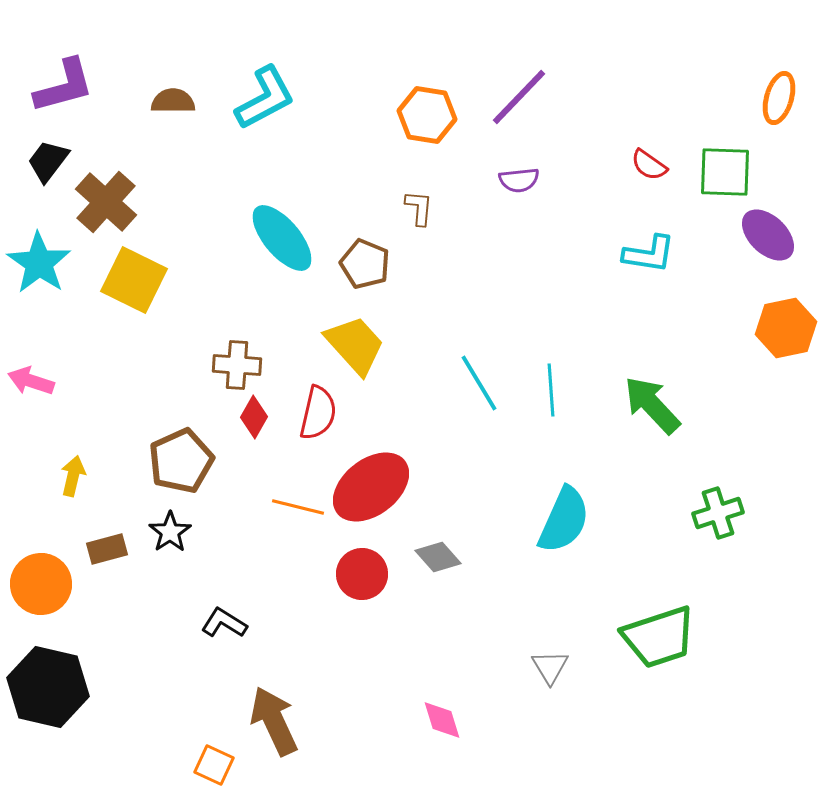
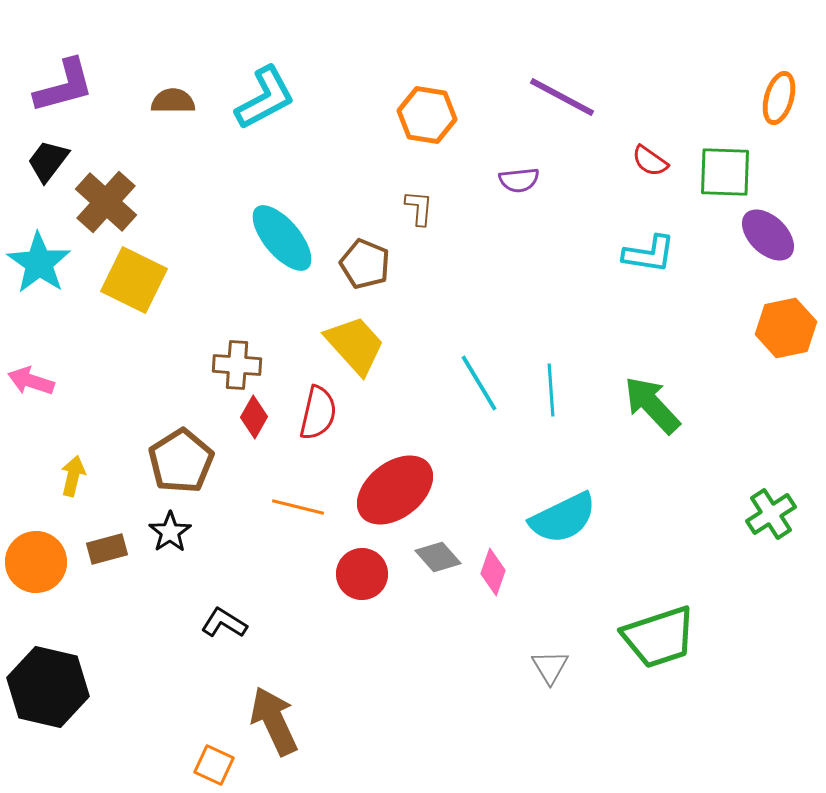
purple line at (519, 97): moved 43 px right; rotated 74 degrees clockwise
red semicircle at (649, 165): moved 1 px right, 4 px up
brown pentagon at (181, 461): rotated 8 degrees counterclockwise
red ellipse at (371, 487): moved 24 px right, 3 px down
green cross at (718, 513): moved 53 px right, 1 px down; rotated 15 degrees counterclockwise
cyan semicircle at (564, 520): moved 1 px left, 2 px up; rotated 40 degrees clockwise
orange circle at (41, 584): moved 5 px left, 22 px up
pink diamond at (442, 720): moved 51 px right, 148 px up; rotated 36 degrees clockwise
